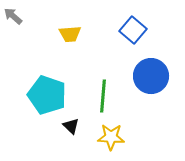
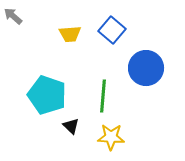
blue square: moved 21 px left
blue circle: moved 5 px left, 8 px up
